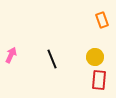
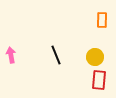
orange rectangle: rotated 21 degrees clockwise
pink arrow: rotated 35 degrees counterclockwise
black line: moved 4 px right, 4 px up
